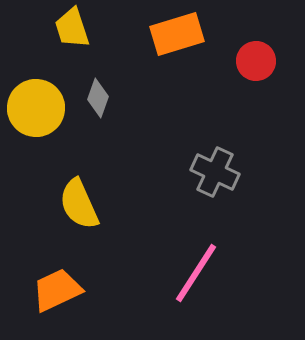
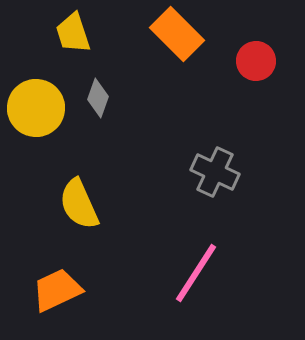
yellow trapezoid: moved 1 px right, 5 px down
orange rectangle: rotated 62 degrees clockwise
